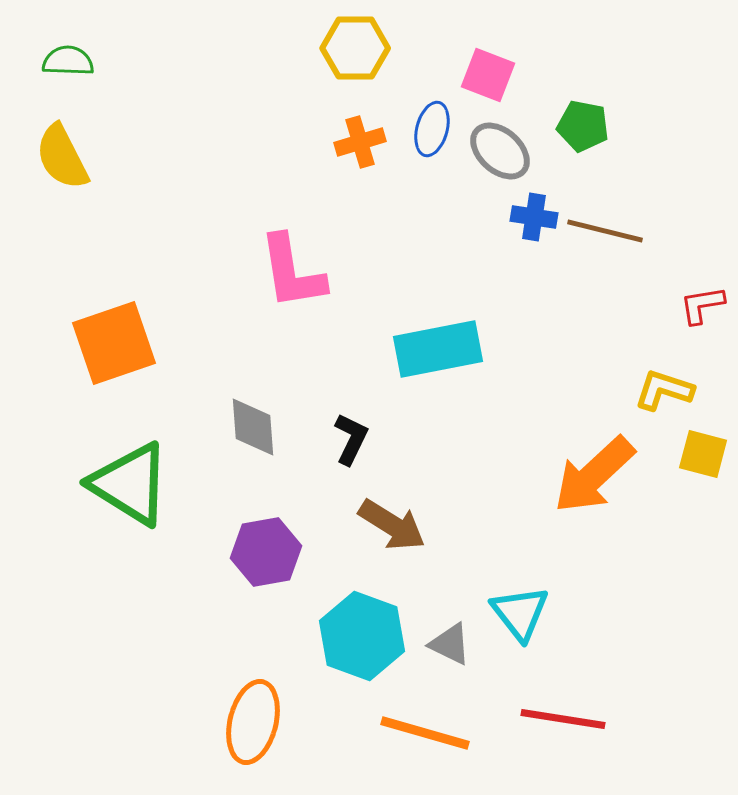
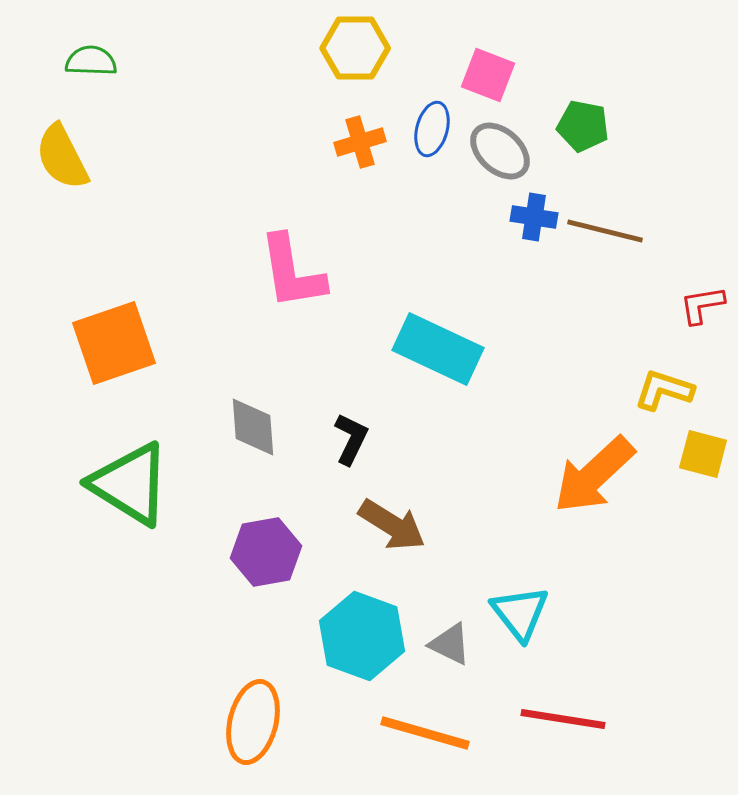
green semicircle: moved 23 px right
cyan rectangle: rotated 36 degrees clockwise
